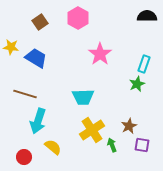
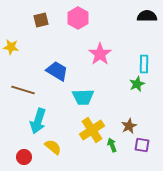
brown square: moved 1 px right, 2 px up; rotated 21 degrees clockwise
blue trapezoid: moved 21 px right, 13 px down
cyan rectangle: rotated 18 degrees counterclockwise
brown line: moved 2 px left, 4 px up
